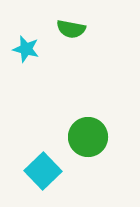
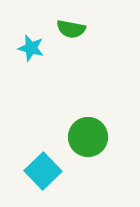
cyan star: moved 5 px right, 1 px up
